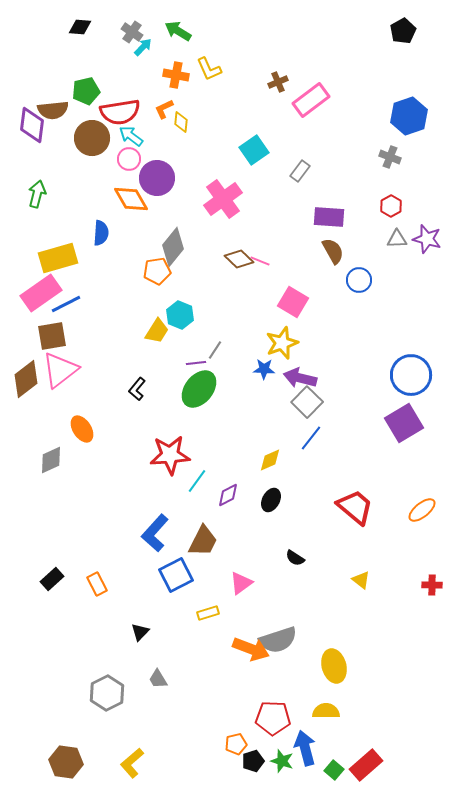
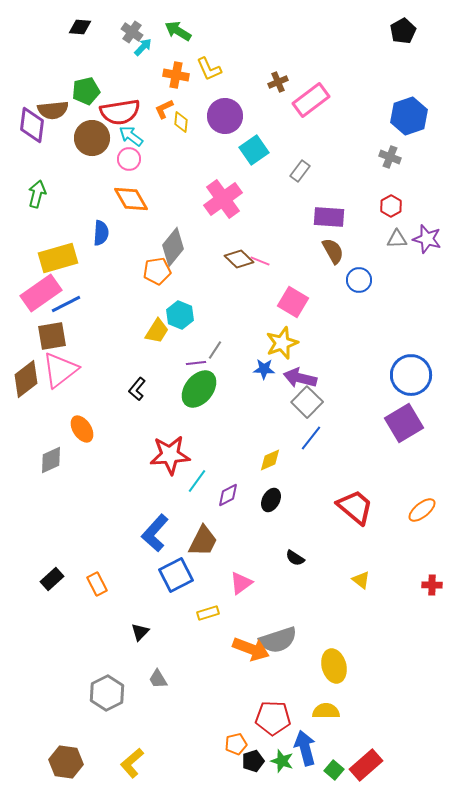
purple circle at (157, 178): moved 68 px right, 62 px up
